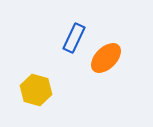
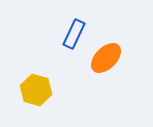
blue rectangle: moved 4 px up
